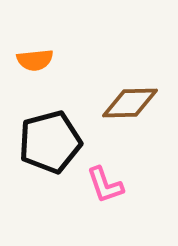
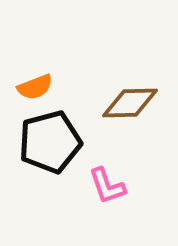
orange semicircle: moved 27 px down; rotated 15 degrees counterclockwise
pink L-shape: moved 2 px right, 1 px down
